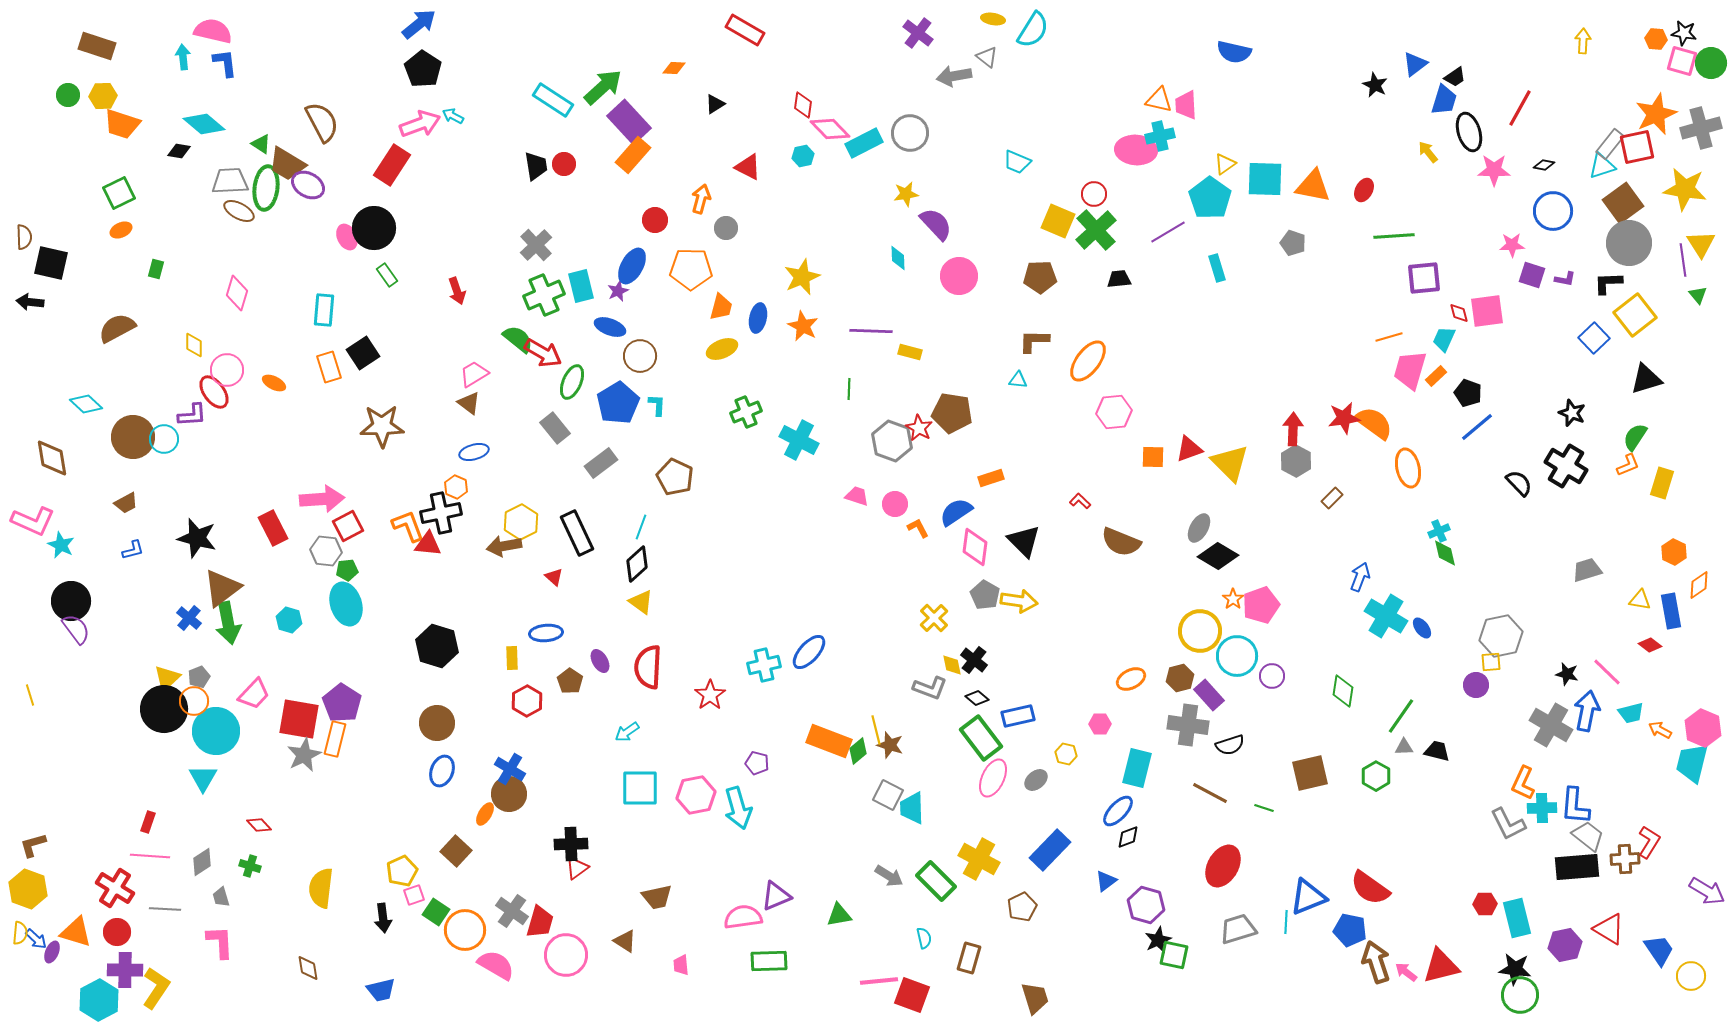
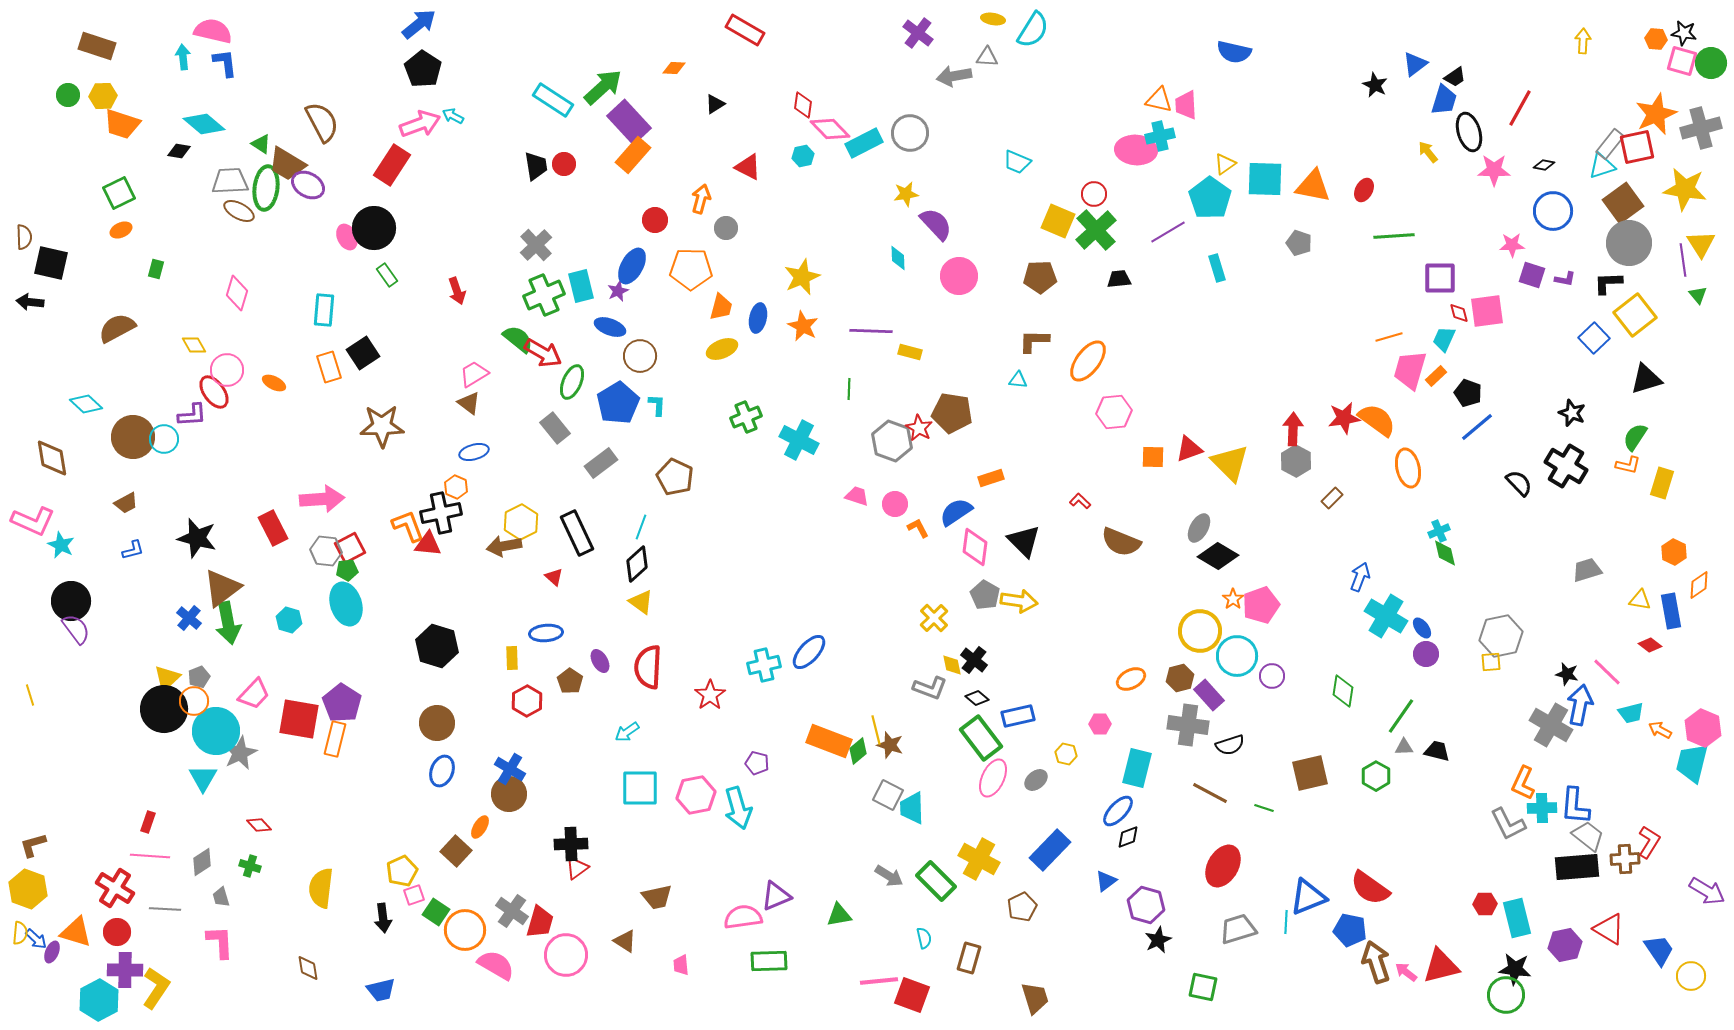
gray triangle at (987, 57): rotated 35 degrees counterclockwise
gray pentagon at (1293, 243): moved 6 px right
purple square at (1424, 278): moved 16 px right; rotated 6 degrees clockwise
yellow diamond at (194, 345): rotated 30 degrees counterclockwise
green cross at (746, 412): moved 5 px down
orange semicircle at (1374, 423): moved 3 px right, 3 px up
orange L-shape at (1628, 465): rotated 35 degrees clockwise
red square at (348, 526): moved 2 px right, 22 px down
purple circle at (1476, 685): moved 50 px left, 31 px up
blue arrow at (1587, 711): moved 7 px left, 6 px up
gray star at (304, 755): moved 64 px left, 2 px up
orange ellipse at (485, 814): moved 5 px left, 13 px down
green square at (1174, 955): moved 29 px right, 32 px down
green circle at (1520, 995): moved 14 px left
